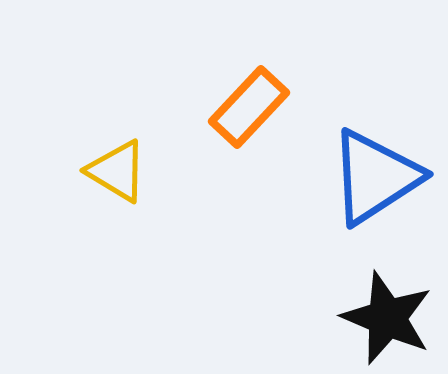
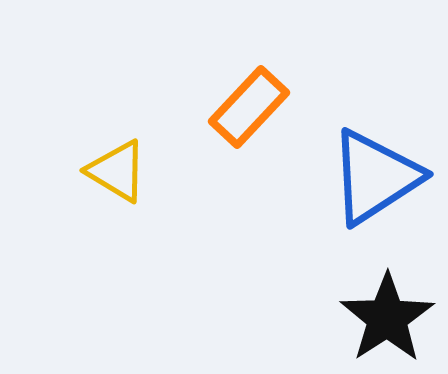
black star: rotated 16 degrees clockwise
